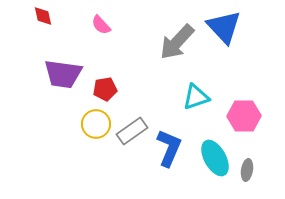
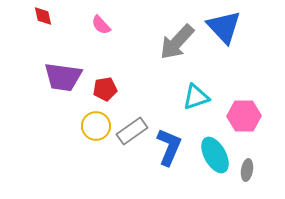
purple trapezoid: moved 3 px down
yellow circle: moved 2 px down
blue L-shape: moved 1 px up
cyan ellipse: moved 3 px up
